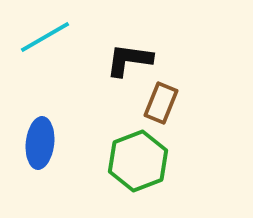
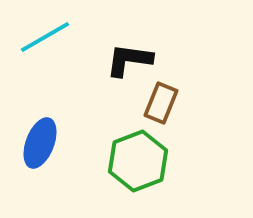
blue ellipse: rotated 15 degrees clockwise
